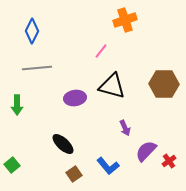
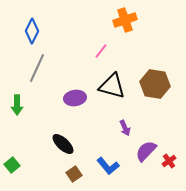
gray line: rotated 60 degrees counterclockwise
brown hexagon: moved 9 px left; rotated 8 degrees clockwise
